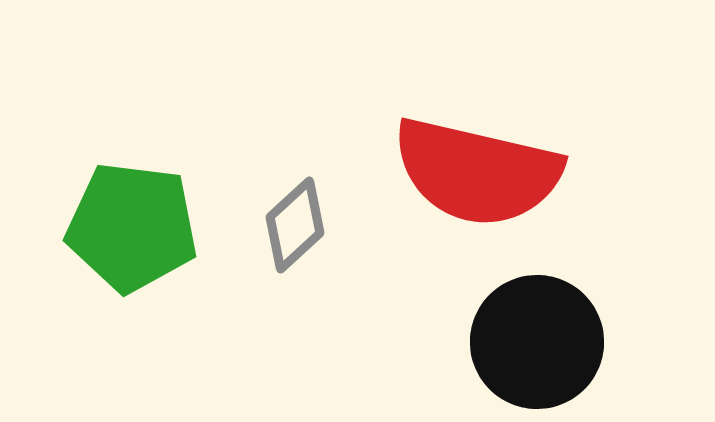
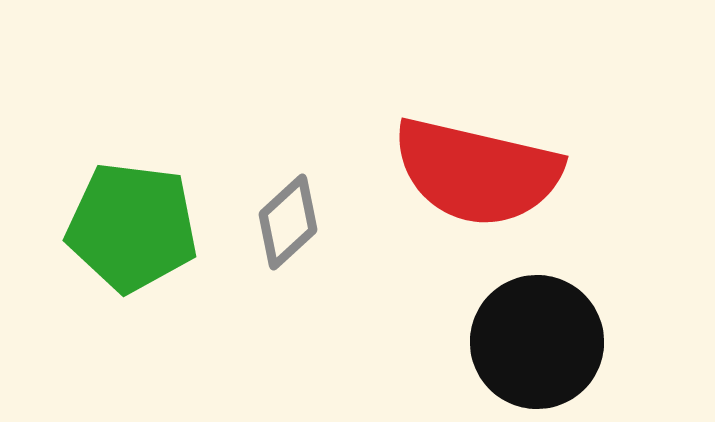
gray diamond: moved 7 px left, 3 px up
